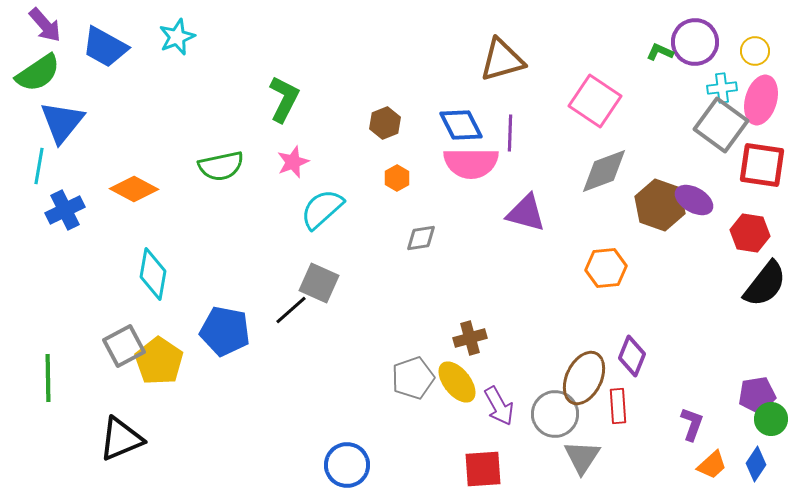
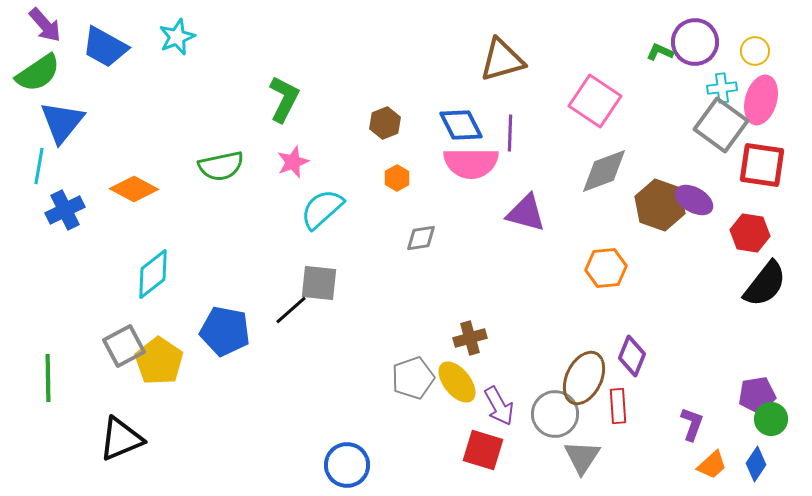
cyan diamond at (153, 274): rotated 42 degrees clockwise
gray square at (319, 283): rotated 18 degrees counterclockwise
red square at (483, 469): moved 19 px up; rotated 21 degrees clockwise
